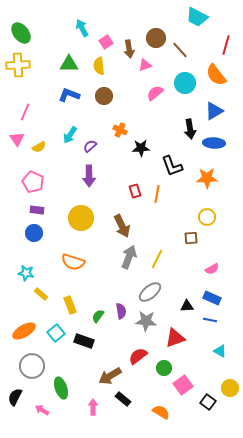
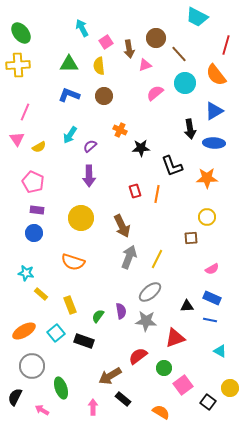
brown line at (180, 50): moved 1 px left, 4 px down
